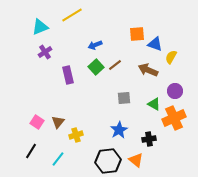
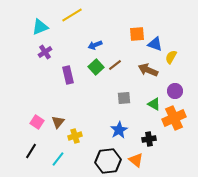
yellow cross: moved 1 px left, 1 px down
